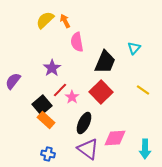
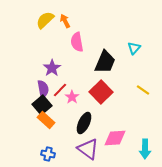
purple semicircle: moved 30 px right, 8 px down; rotated 132 degrees clockwise
